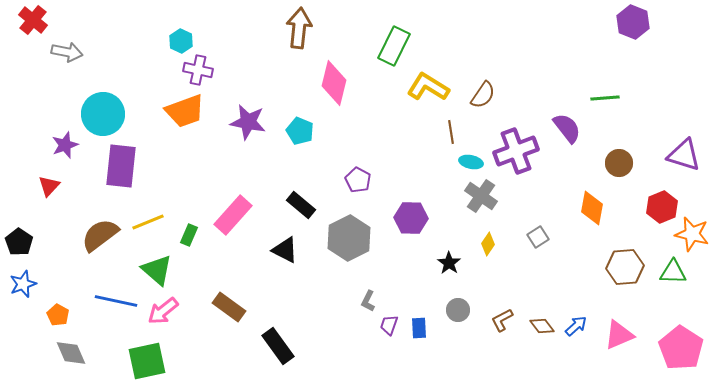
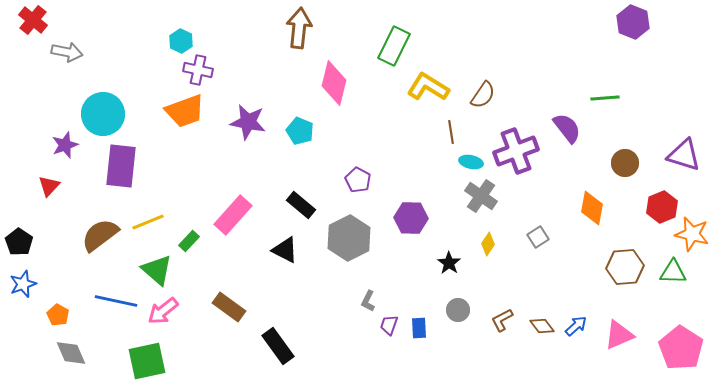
brown circle at (619, 163): moved 6 px right
green rectangle at (189, 235): moved 6 px down; rotated 20 degrees clockwise
